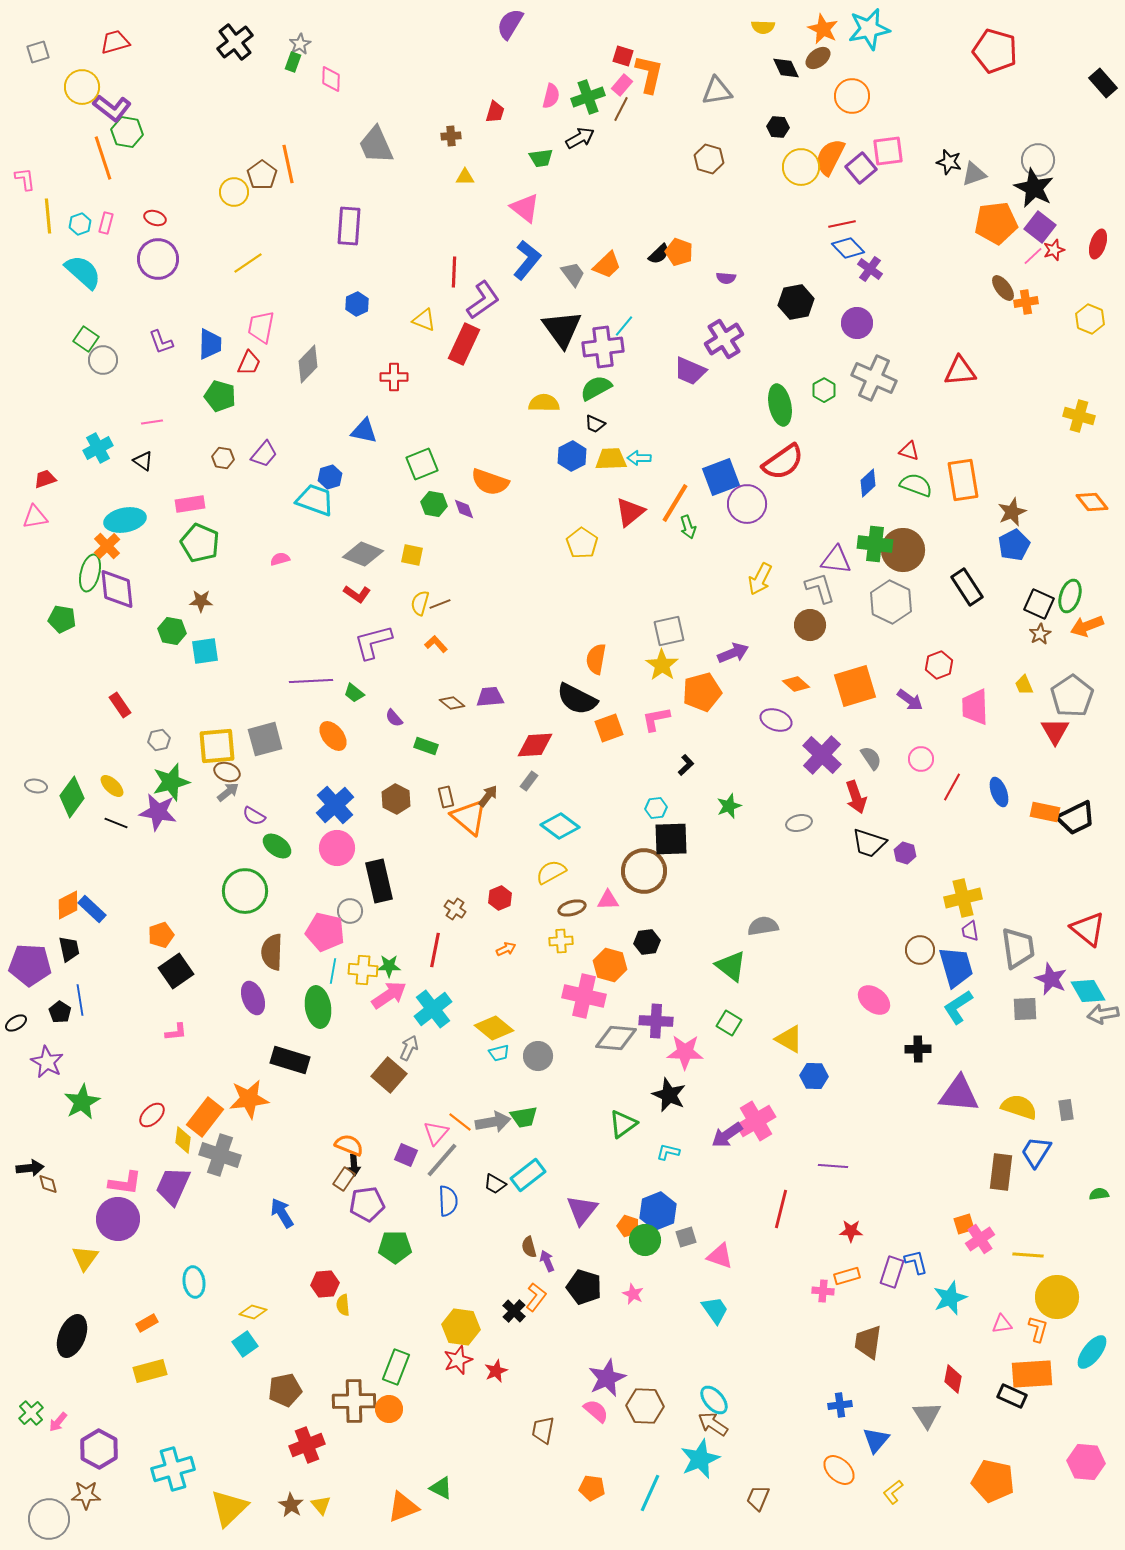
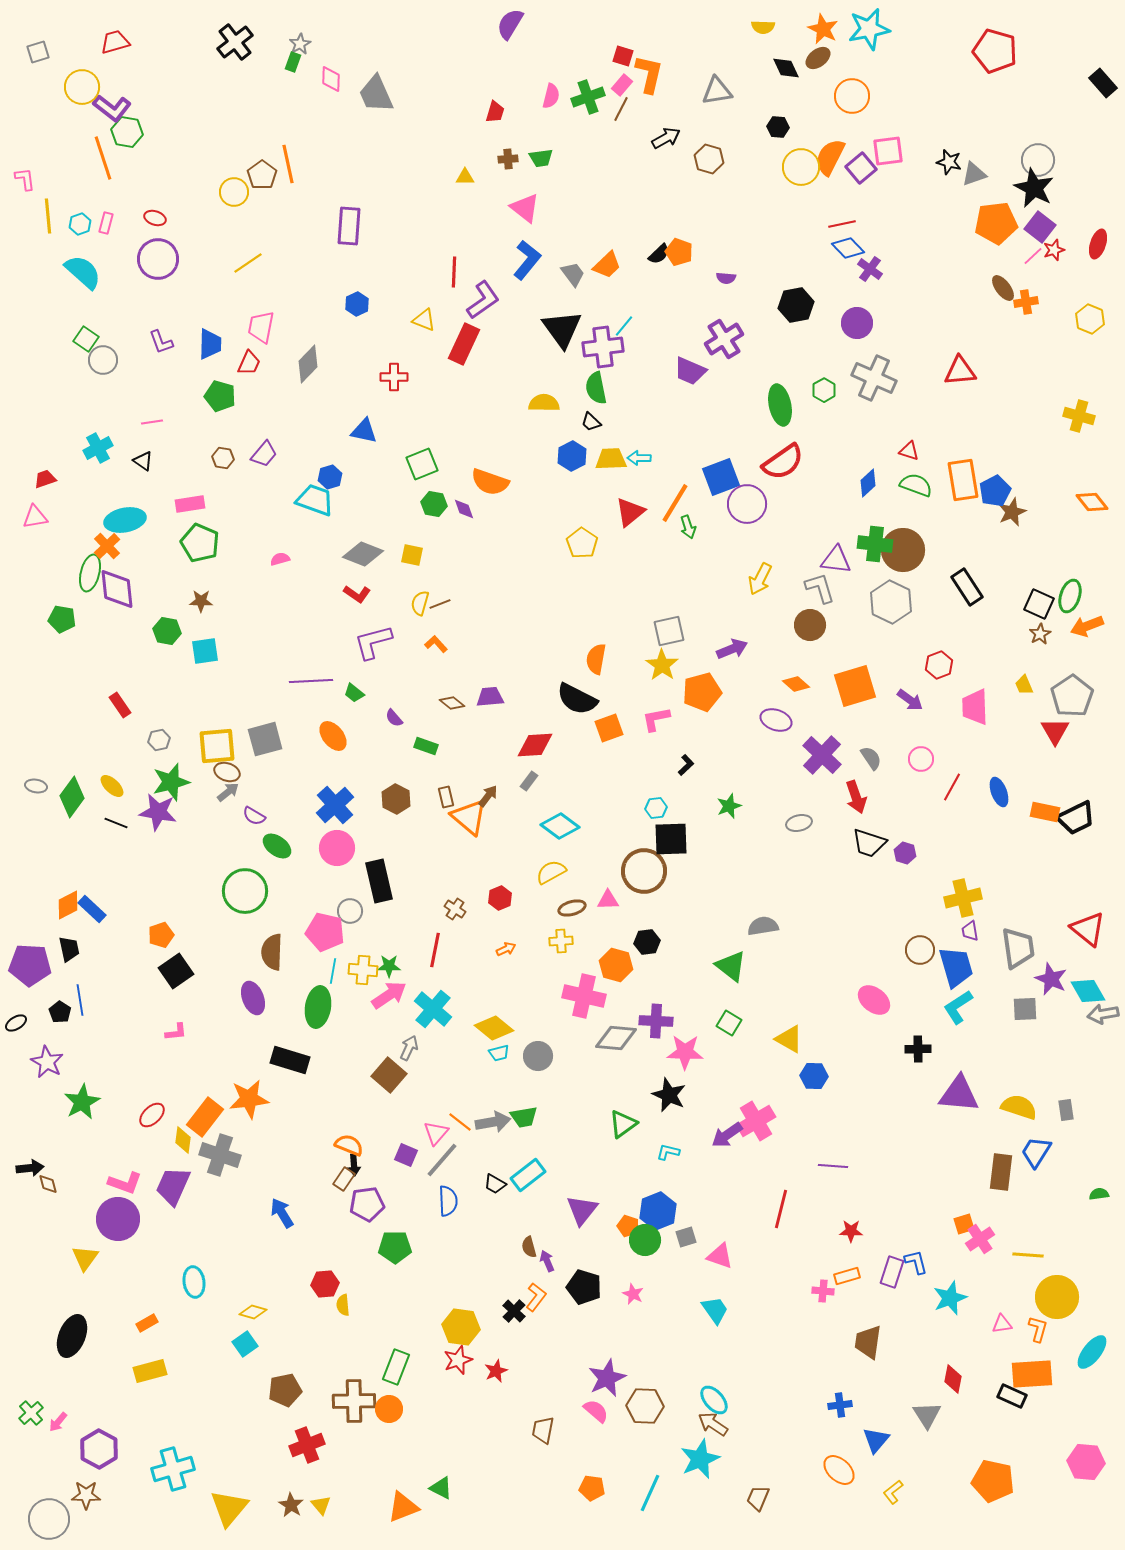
brown cross at (451, 136): moved 57 px right, 23 px down
black arrow at (580, 138): moved 86 px right
gray trapezoid at (376, 145): moved 51 px up
black hexagon at (796, 302): moved 3 px down
green semicircle at (596, 388): rotated 72 degrees counterclockwise
black trapezoid at (595, 424): moved 4 px left, 2 px up; rotated 20 degrees clockwise
blue pentagon at (1014, 545): moved 19 px left, 54 px up
green hexagon at (172, 631): moved 5 px left
purple arrow at (733, 653): moved 1 px left, 4 px up
orange hexagon at (610, 965): moved 6 px right
green ellipse at (318, 1007): rotated 18 degrees clockwise
cyan cross at (433, 1009): rotated 12 degrees counterclockwise
pink L-shape at (125, 1183): rotated 12 degrees clockwise
yellow triangle at (229, 1508): rotated 6 degrees counterclockwise
